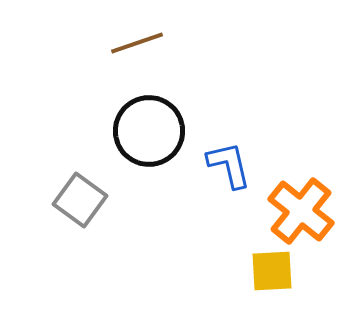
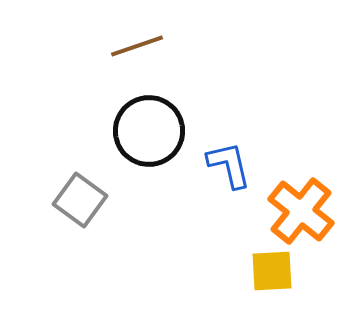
brown line: moved 3 px down
